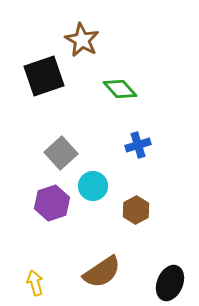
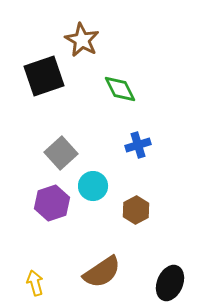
green diamond: rotated 16 degrees clockwise
